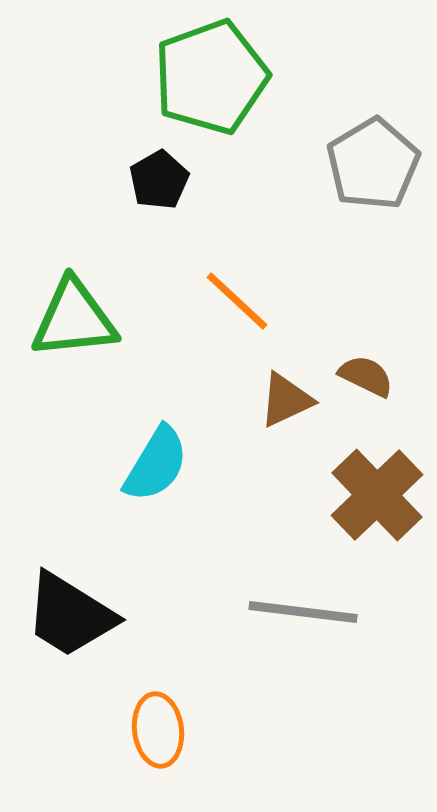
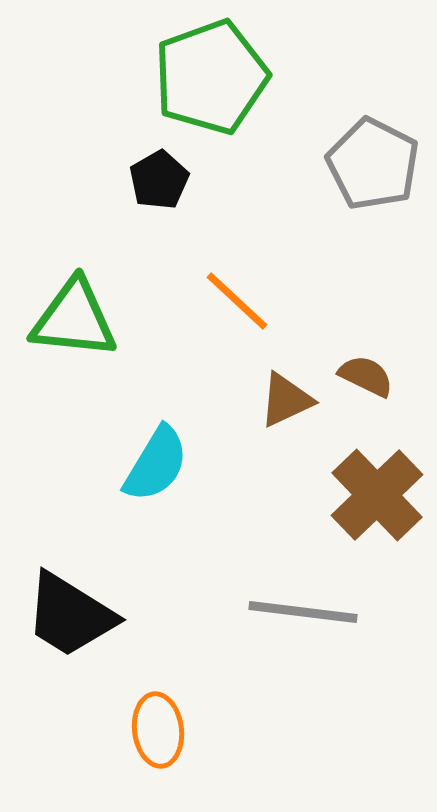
gray pentagon: rotated 14 degrees counterclockwise
green triangle: rotated 12 degrees clockwise
